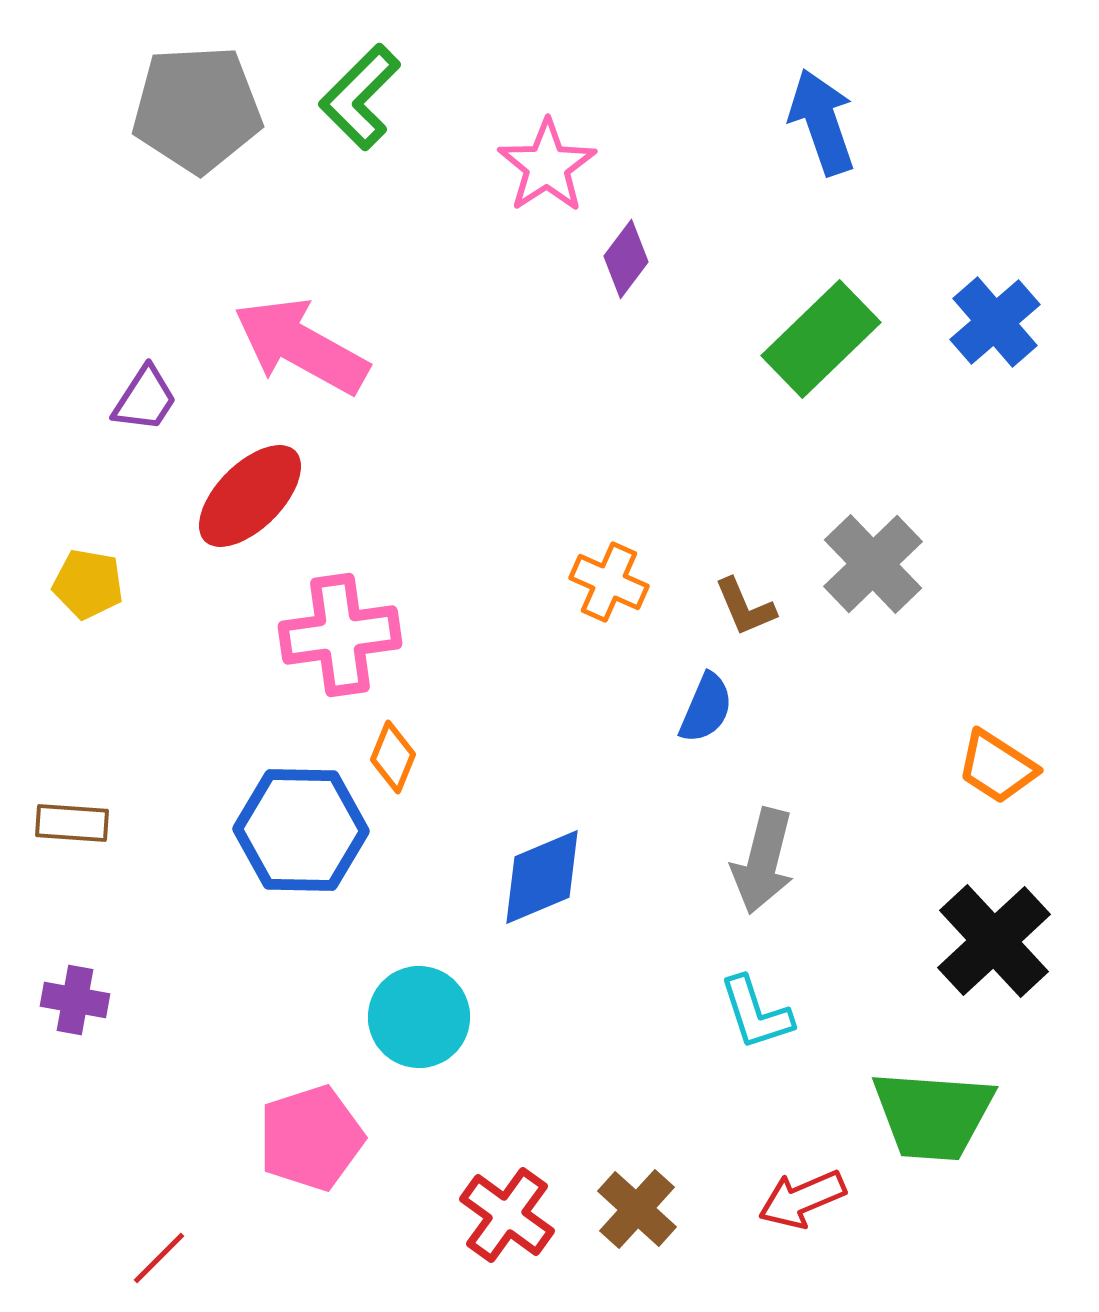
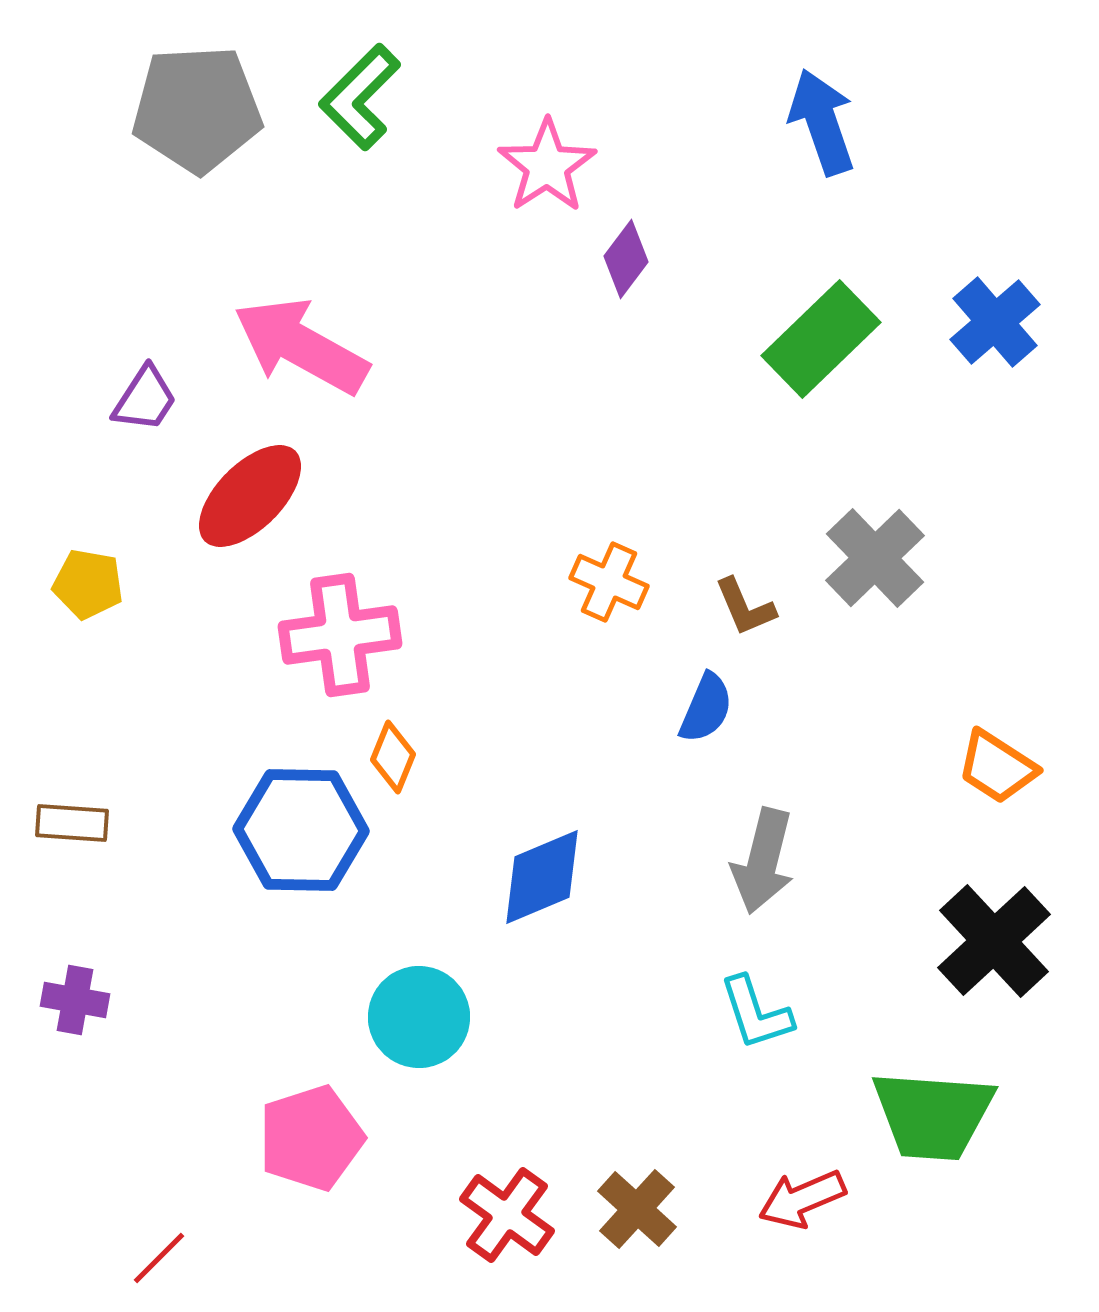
gray cross: moved 2 px right, 6 px up
